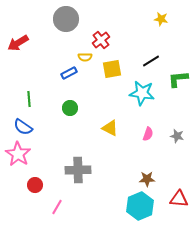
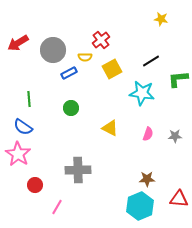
gray circle: moved 13 px left, 31 px down
yellow square: rotated 18 degrees counterclockwise
green circle: moved 1 px right
gray star: moved 2 px left; rotated 16 degrees counterclockwise
